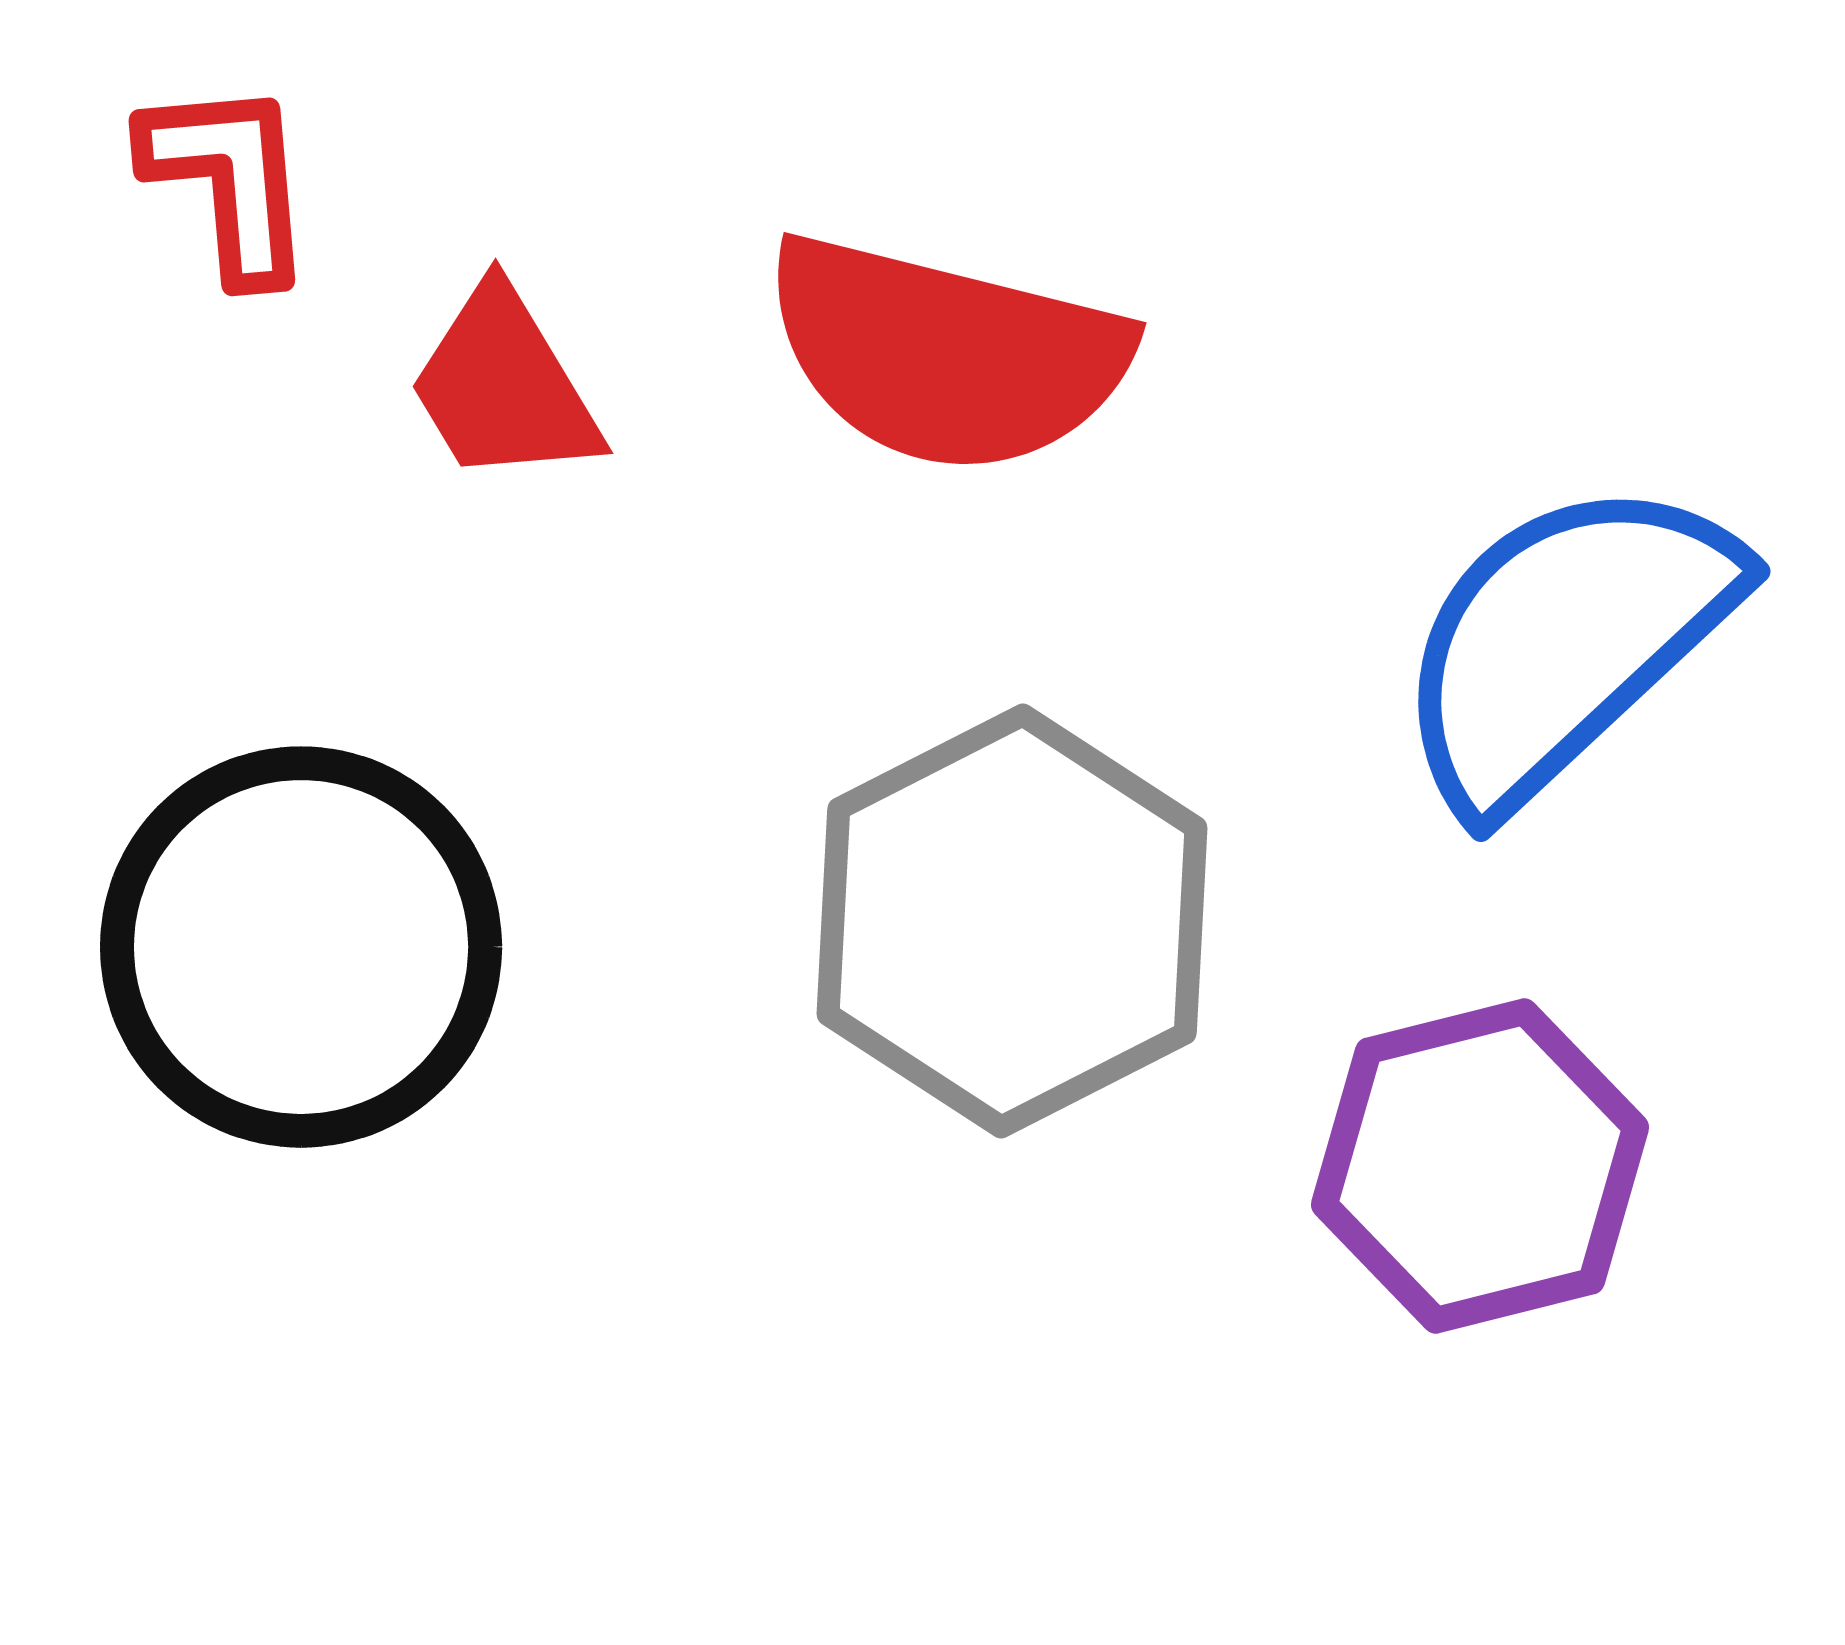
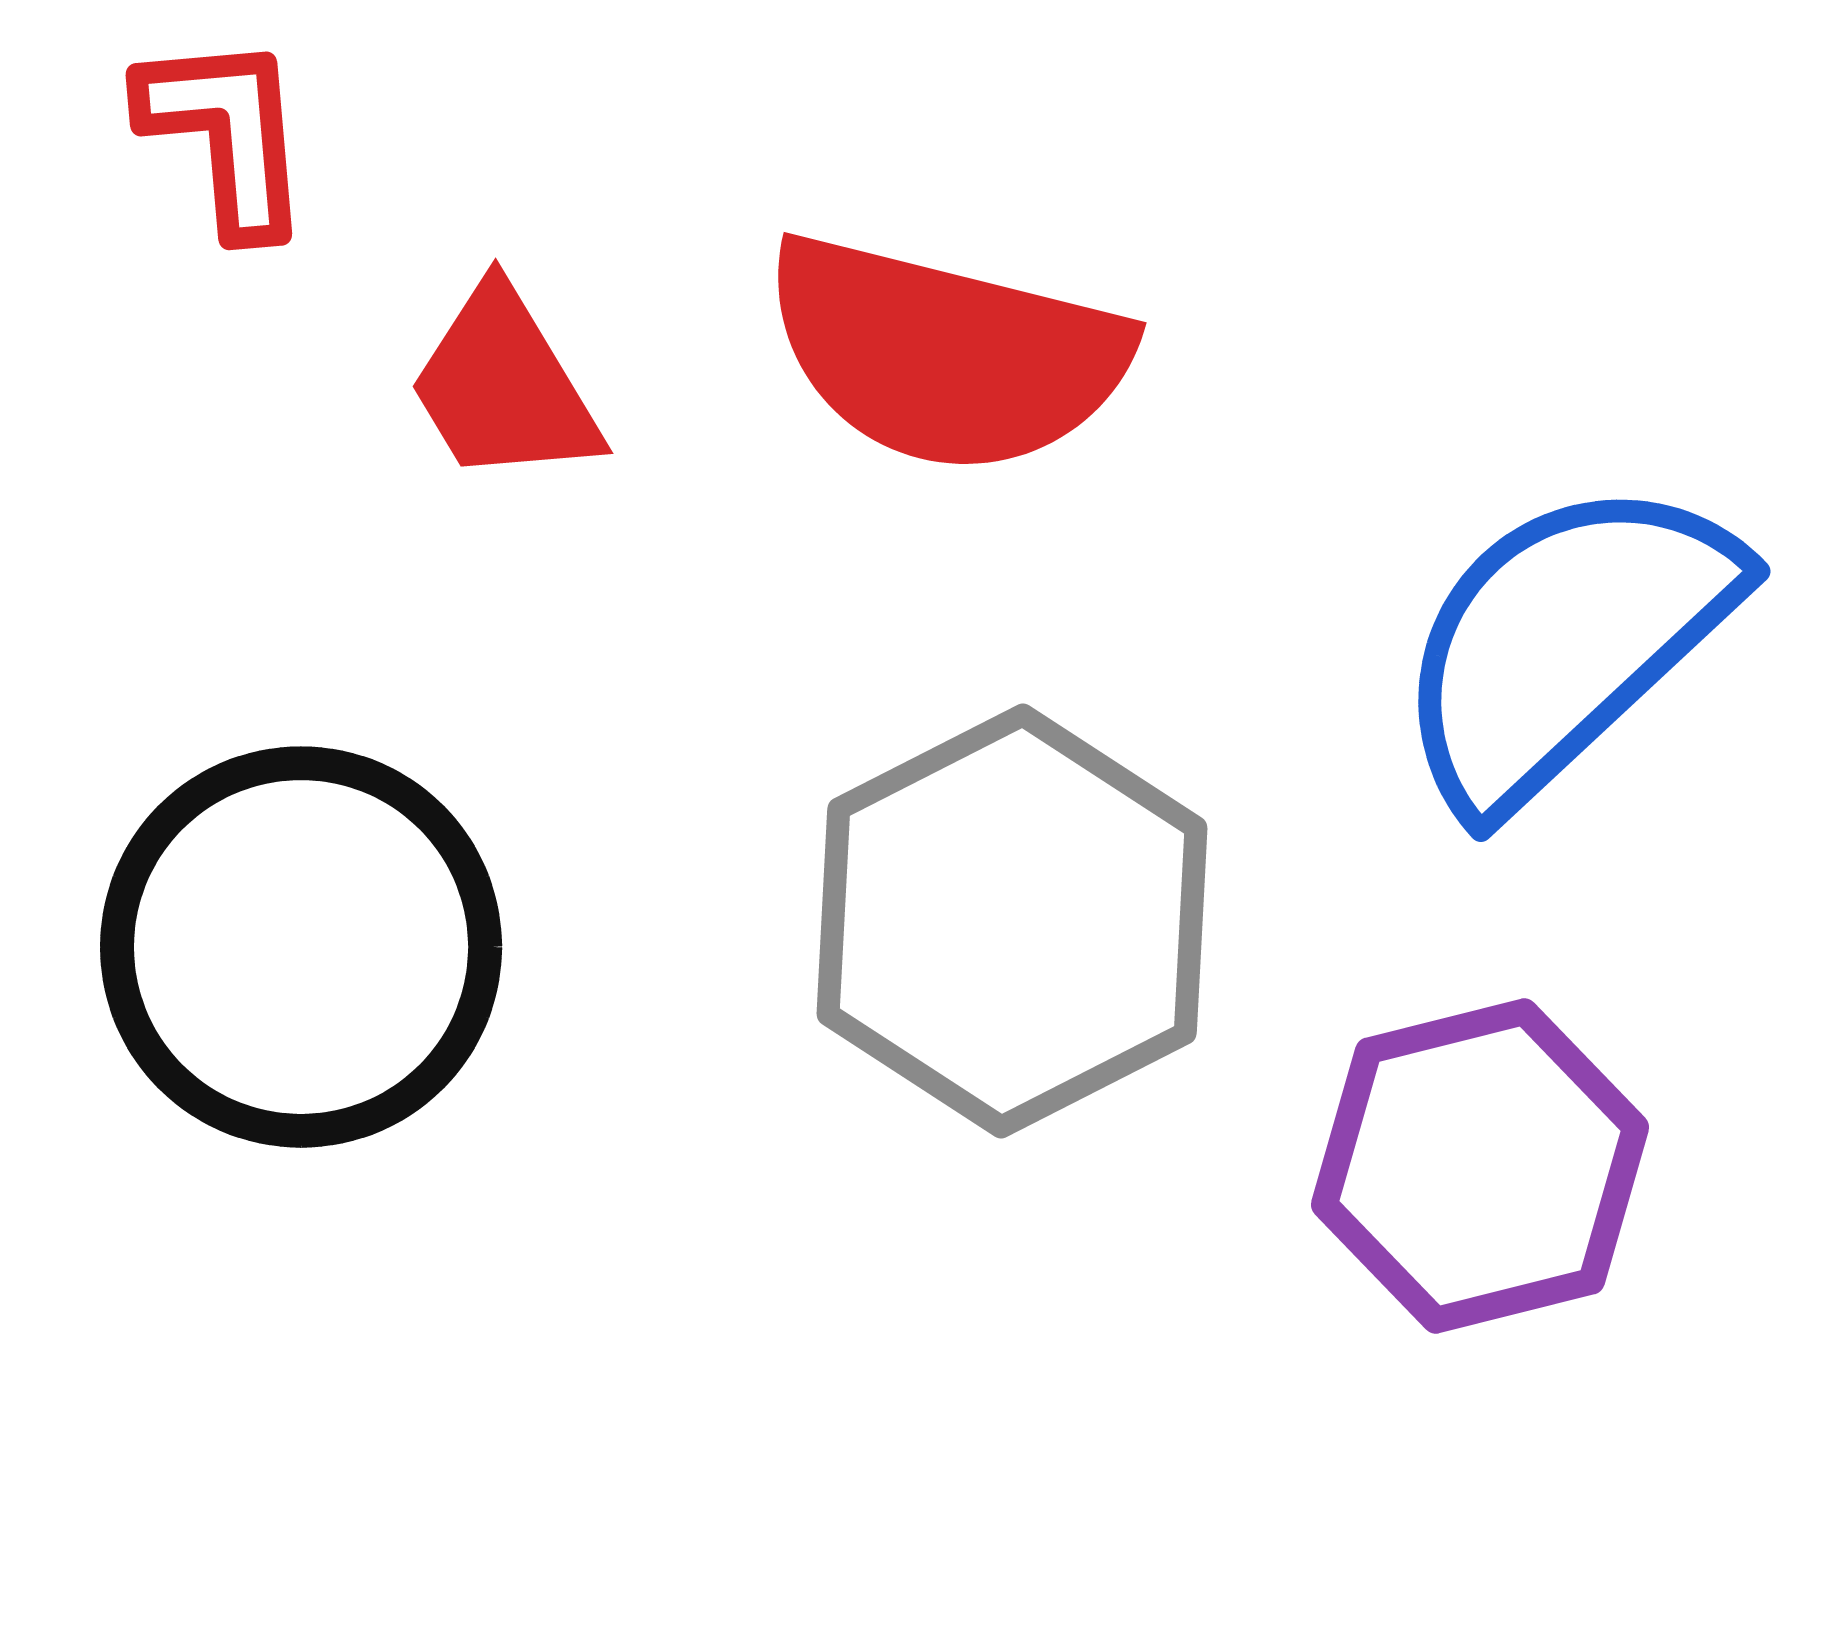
red L-shape: moved 3 px left, 46 px up
